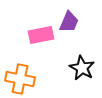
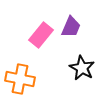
purple trapezoid: moved 2 px right, 5 px down
pink rectangle: rotated 40 degrees counterclockwise
